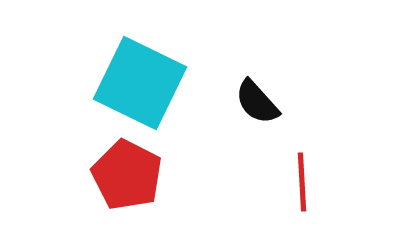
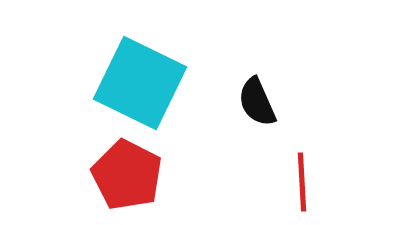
black semicircle: rotated 18 degrees clockwise
